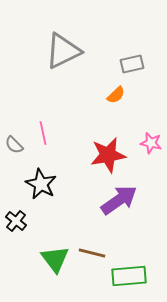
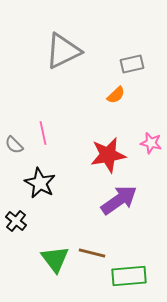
black star: moved 1 px left, 1 px up
